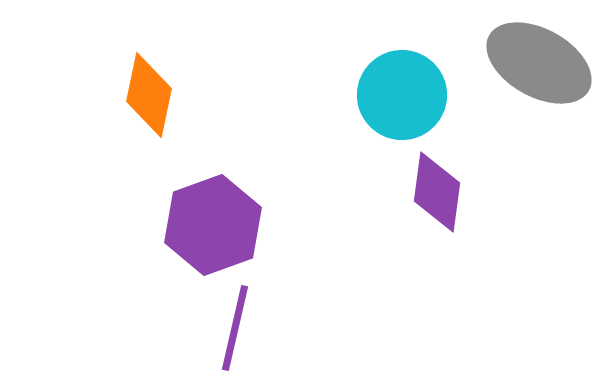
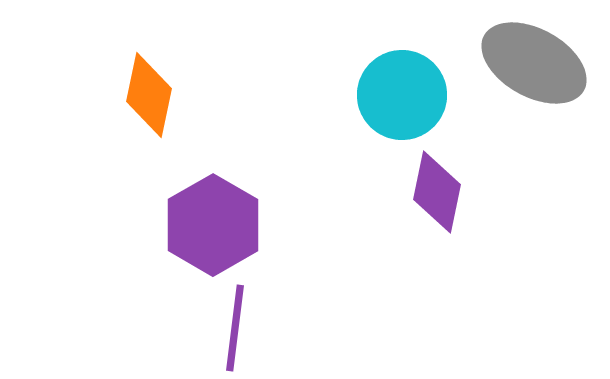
gray ellipse: moved 5 px left
purple diamond: rotated 4 degrees clockwise
purple hexagon: rotated 10 degrees counterclockwise
purple line: rotated 6 degrees counterclockwise
